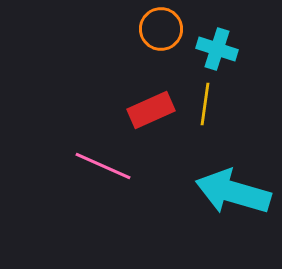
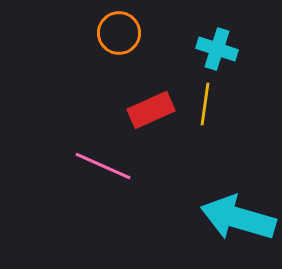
orange circle: moved 42 px left, 4 px down
cyan arrow: moved 5 px right, 26 px down
